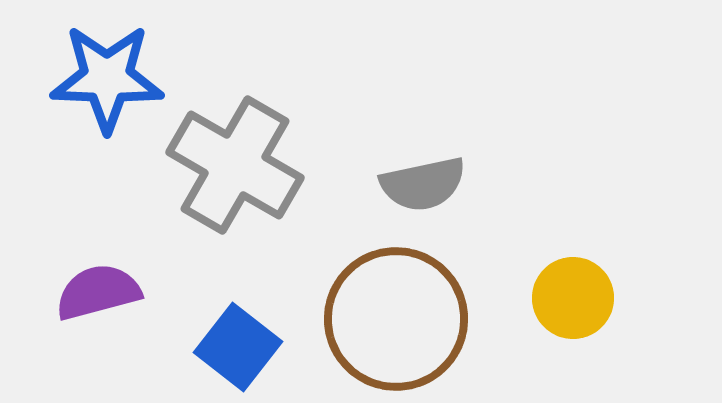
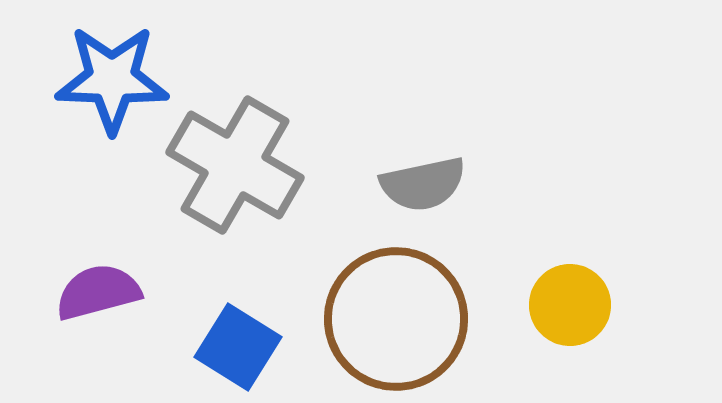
blue star: moved 5 px right, 1 px down
yellow circle: moved 3 px left, 7 px down
blue square: rotated 6 degrees counterclockwise
